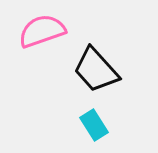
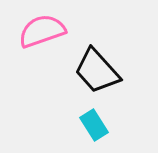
black trapezoid: moved 1 px right, 1 px down
